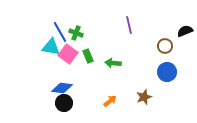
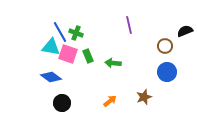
pink square: rotated 18 degrees counterclockwise
blue diamond: moved 11 px left, 11 px up; rotated 30 degrees clockwise
black circle: moved 2 px left
